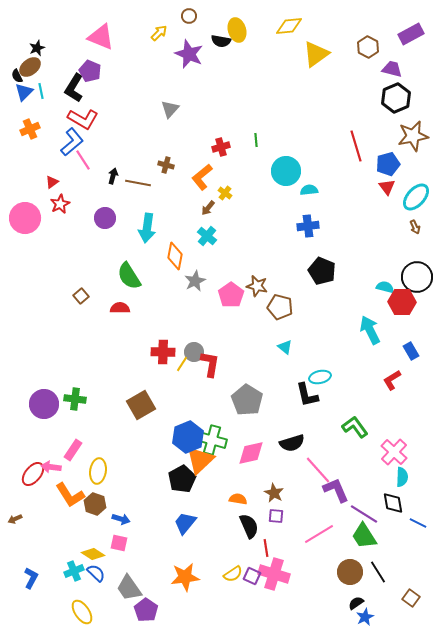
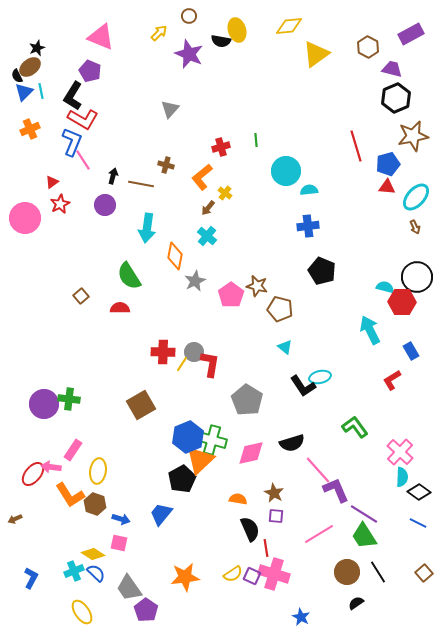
black L-shape at (74, 88): moved 1 px left, 8 px down
blue L-shape at (72, 142): rotated 28 degrees counterclockwise
brown line at (138, 183): moved 3 px right, 1 px down
red triangle at (387, 187): rotated 48 degrees counterclockwise
purple circle at (105, 218): moved 13 px up
brown pentagon at (280, 307): moved 2 px down
black L-shape at (307, 395): moved 4 px left, 9 px up; rotated 20 degrees counterclockwise
green cross at (75, 399): moved 6 px left
pink cross at (394, 452): moved 6 px right
black diamond at (393, 503): moved 26 px right, 11 px up; rotated 45 degrees counterclockwise
blue trapezoid at (185, 523): moved 24 px left, 9 px up
black semicircle at (249, 526): moved 1 px right, 3 px down
brown circle at (350, 572): moved 3 px left
brown square at (411, 598): moved 13 px right, 25 px up; rotated 12 degrees clockwise
blue star at (365, 617): moved 64 px left; rotated 18 degrees counterclockwise
